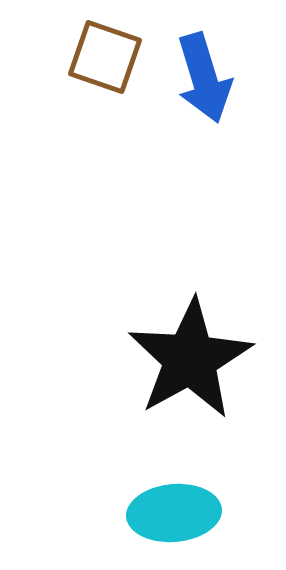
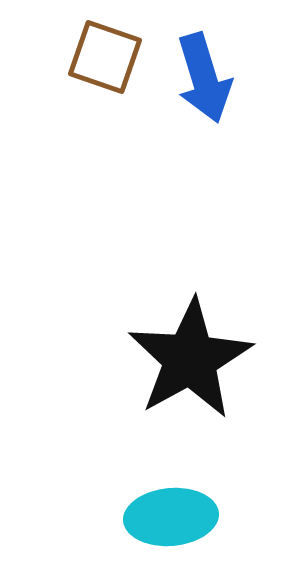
cyan ellipse: moved 3 px left, 4 px down
